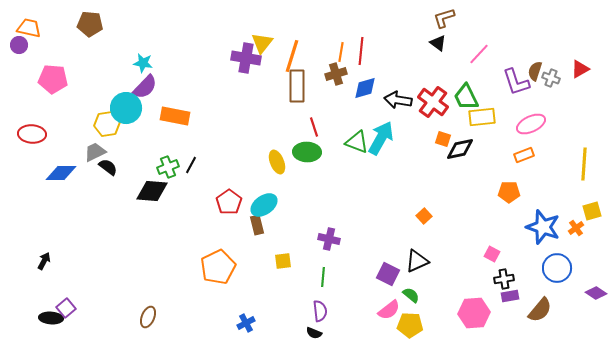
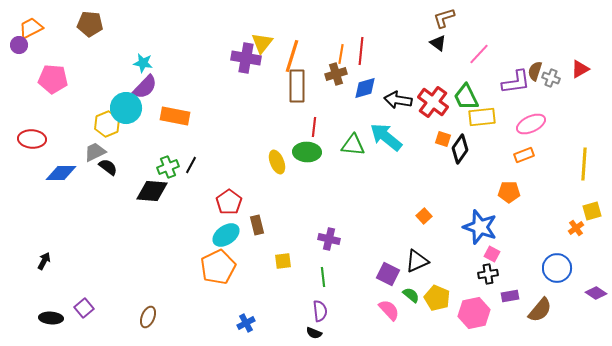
orange trapezoid at (29, 28): moved 2 px right; rotated 40 degrees counterclockwise
orange line at (341, 52): moved 2 px down
purple L-shape at (516, 82): rotated 80 degrees counterclockwise
yellow hexagon at (107, 124): rotated 15 degrees counterclockwise
red line at (314, 127): rotated 24 degrees clockwise
red ellipse at (32, 134): moved 5 px down
cyan arrow at (381, 138): moved 5 px right, 1 px up; rotated 80 degrees counterclockwise
green triangle at (357, 142): moved 4 px left, 3 px down; rotated 15 degrees counterclockwise
black diamond at (460, 149): rotated 44 degrees counterclockwise
cyan ellipse at (264, 205): moved 38 px left, 30 px down
blue star at (543, 227): moved 63 px left
green line at (323, 277): rotated 12 degrees counterclockwise
black cross at (504, 279): moved 16 px left, 5 px up
purple square at (66, 308): moved 18 px right
pink semicircle at (389, 310): rotated 95 degrees counterclockwise
pink hexagon at (474, 313): rotated 8 degrees counterclockwise
yellow pentagon at (410, 325): moved 27 px right, 27 px up; rotated 20 degrees clockwise
